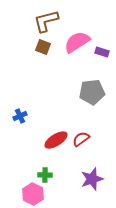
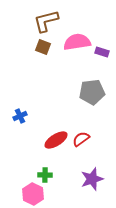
pink semicircle: rotated 24 degrees clockwise
